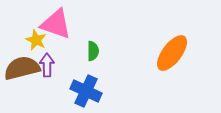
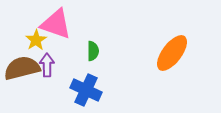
yellow star: rotated 15 degrees clockwise
blue cross: moved 1 px up
